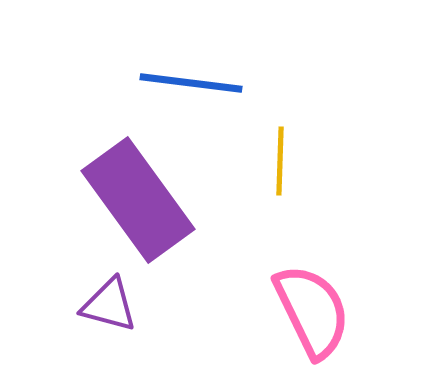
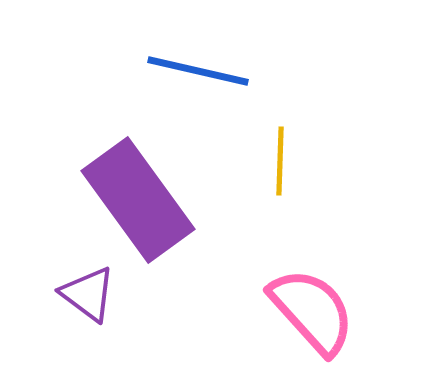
blue line: moved 7 px right, 12 px up; rotated 6 degrees clockwise
purple triangle: moved 21 px left, 11 px up; rotated 22 degrees clockwise
pink semicircle: rotated 16 degrees counterclockwise
